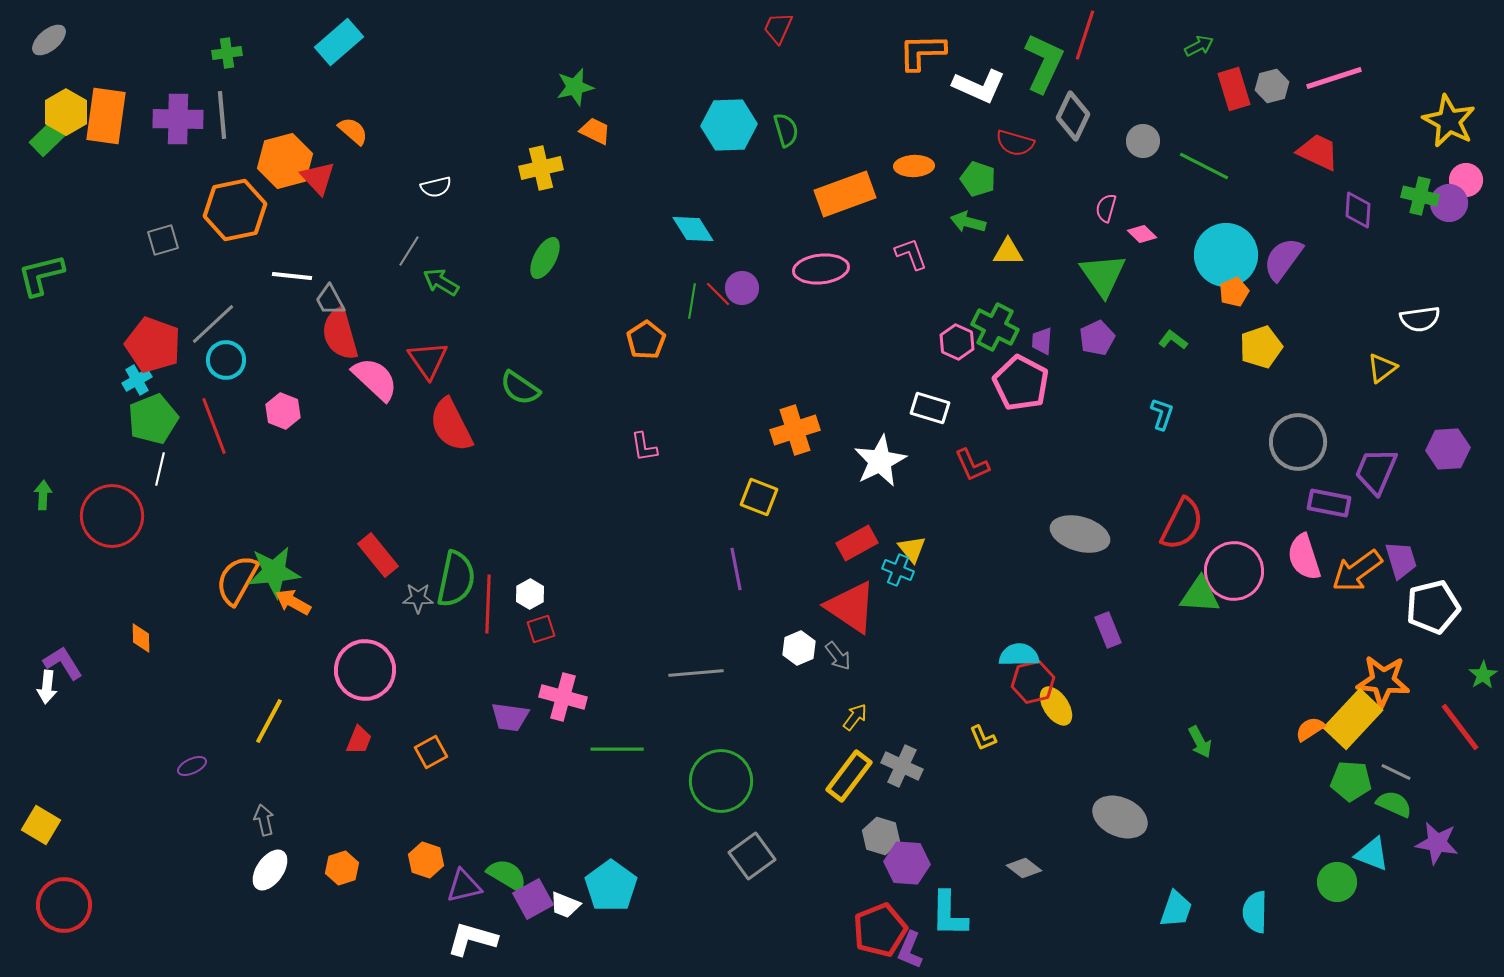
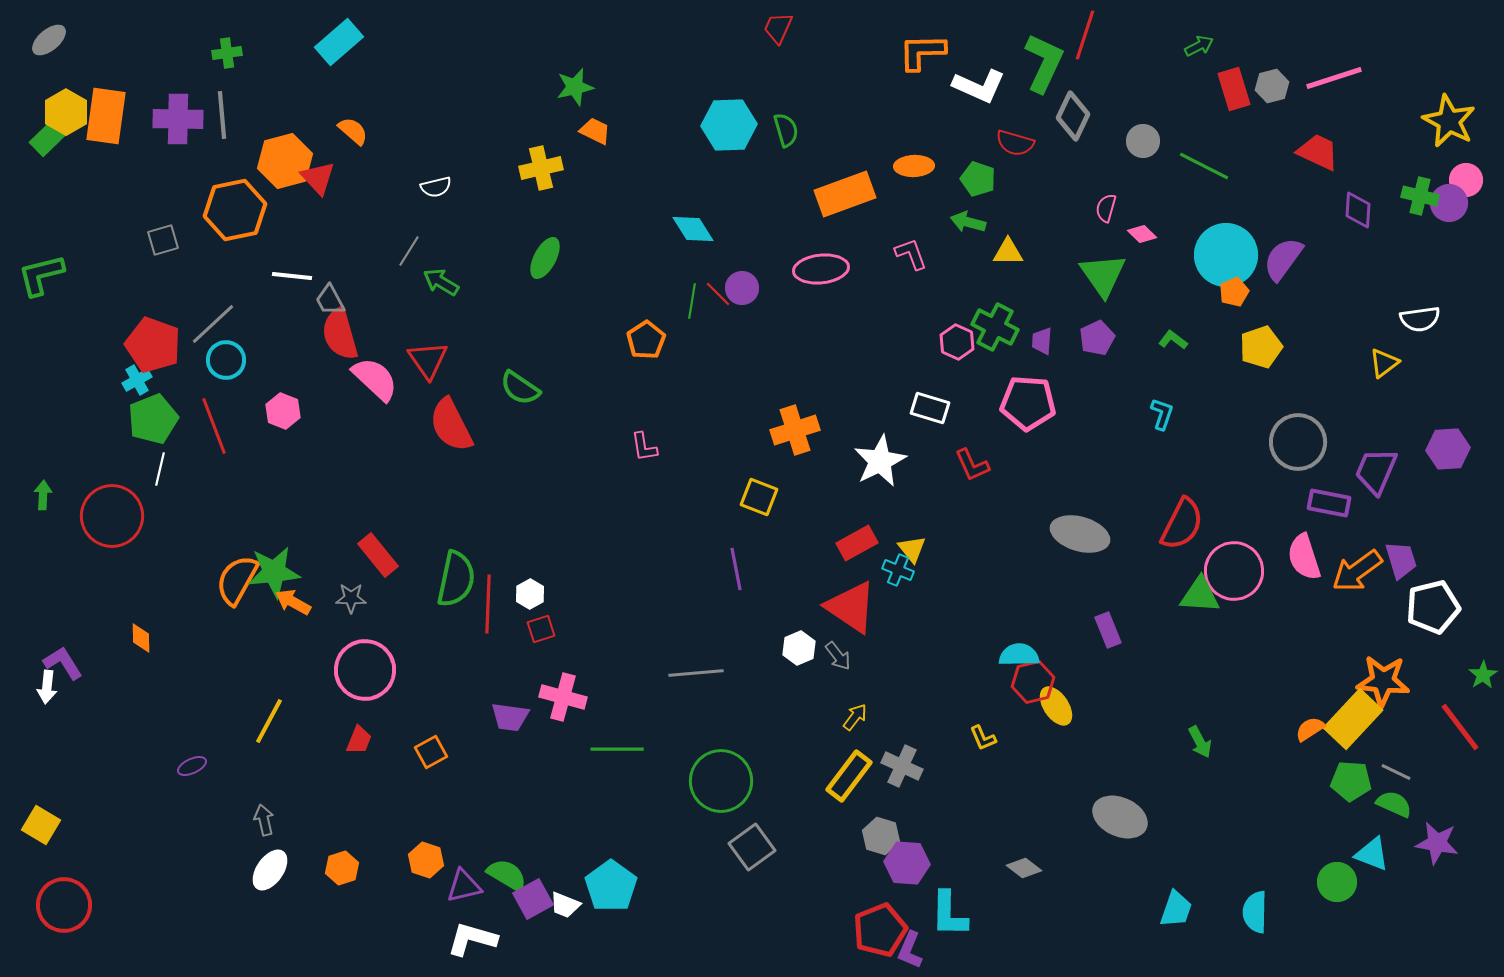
yellow triangle at (1382, 368): moved 2 px right, 5 px up
pink pentagon at (1021, 383): moved 7 px right, 20 px down; rotated 24 degrees counterclockwise
gray star at (418, 598): moved 67 px left
gray square at (752, 856): moved 9 px up
